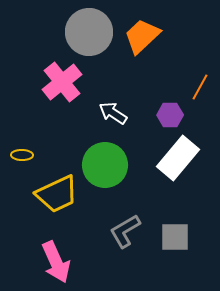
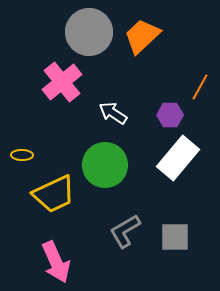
yellow trapezoid: moved 3 px left
